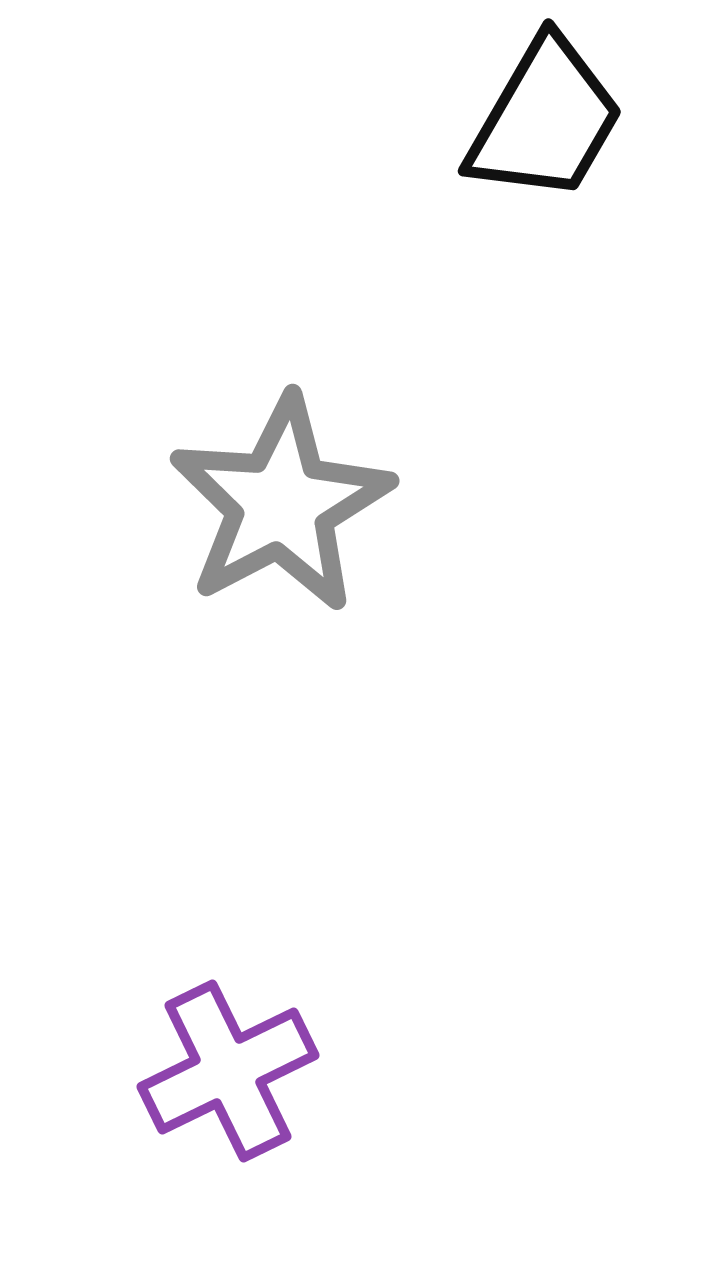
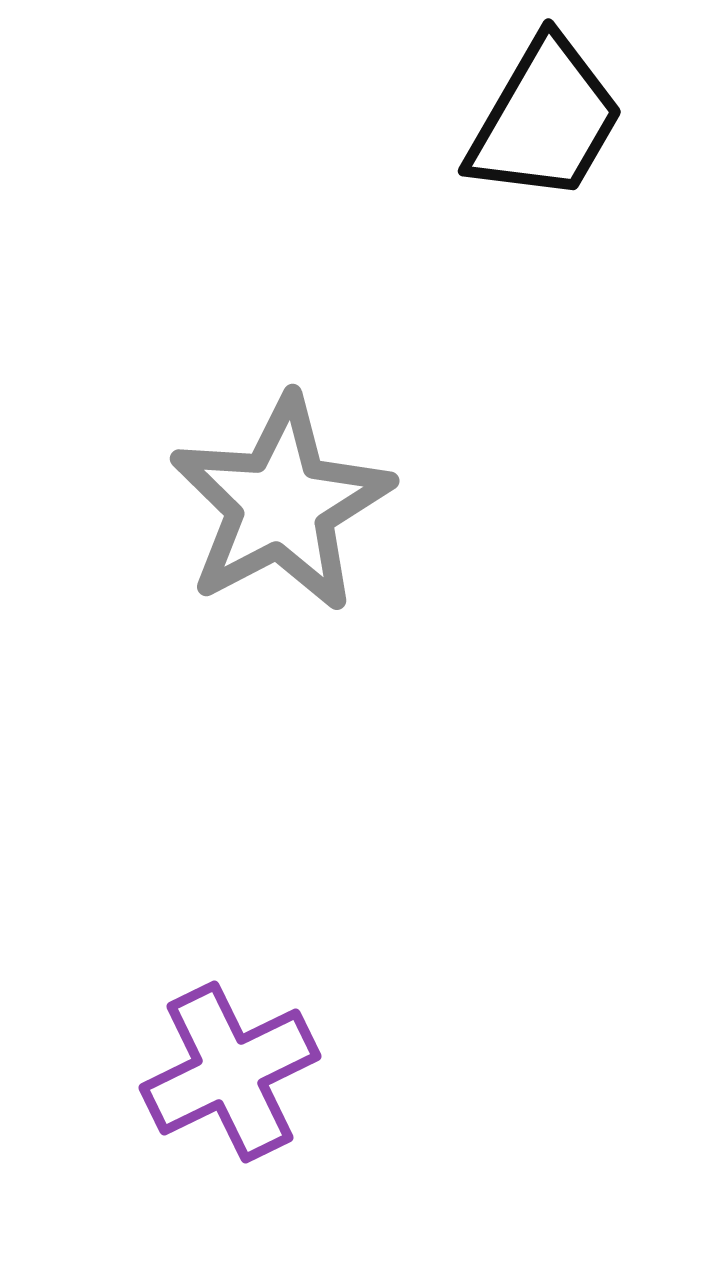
purple cross: moved 2 px right, 1 px down
